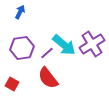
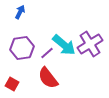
purple cross: moved 2 px left
